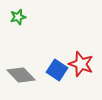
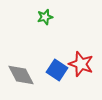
green star: moved 27 px right
gray diamond: rotated 16 degrees clockwise
